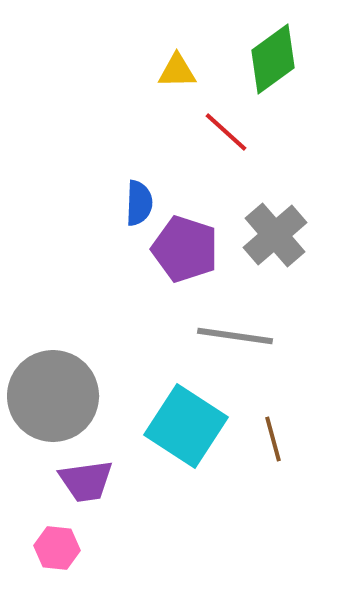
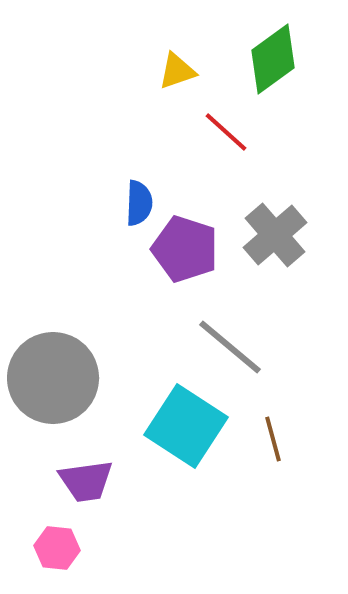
yellow triangle: rotated 18 degrees counterclockwise
gray line: moved 5 px left, 11 px down; rotated 32 degrees clockwise
gray circle: moved 18 px up
